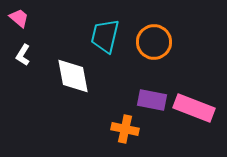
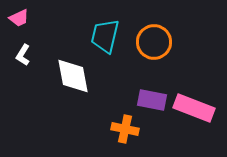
pink trapezoid: rotated 115 degrees clockwise
